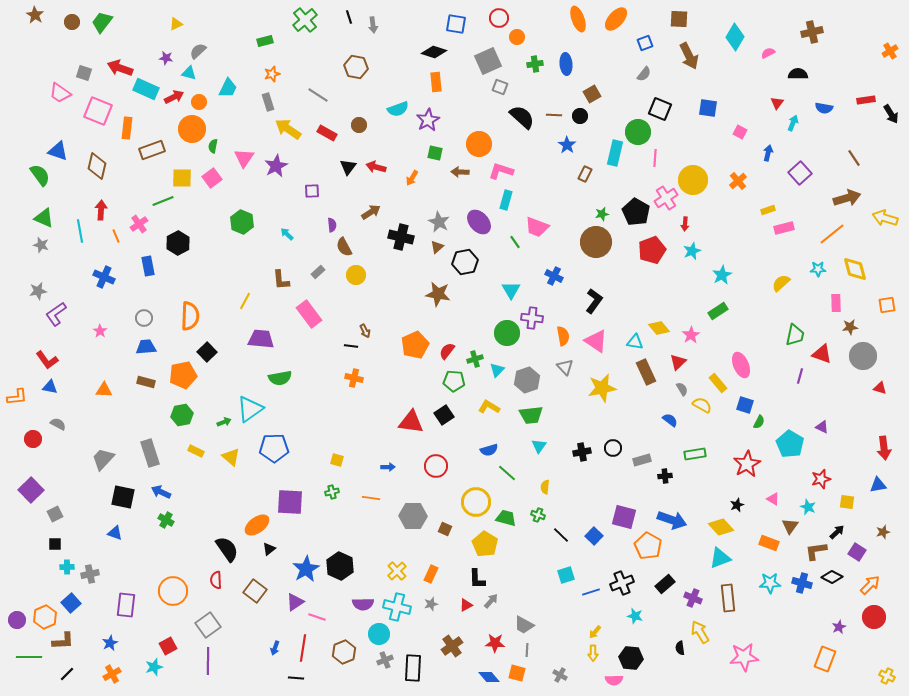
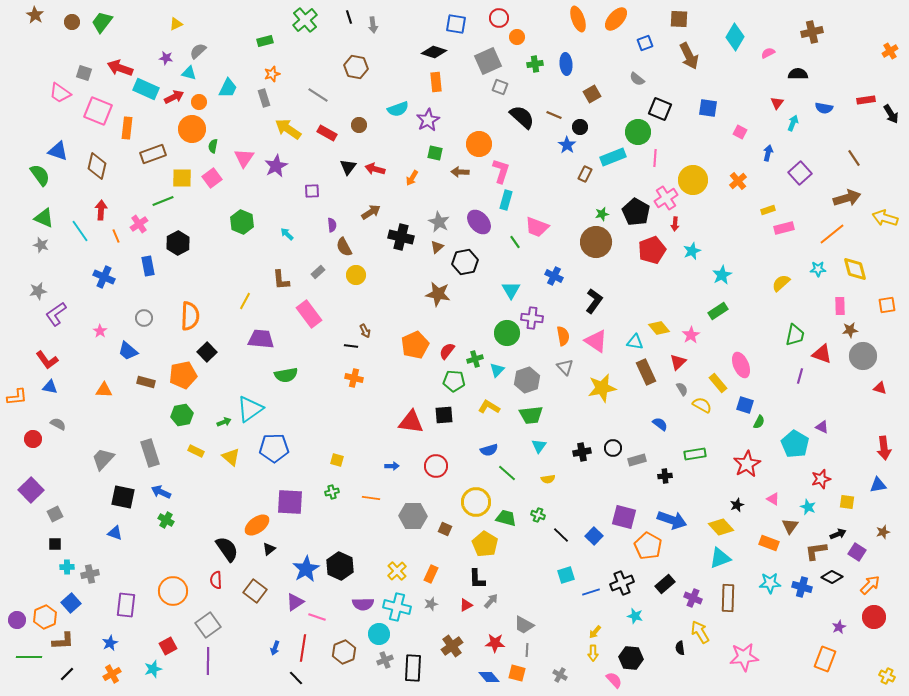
gray semicircle at (644, 74): moved 7 px left, 5 px down; rotated 91 degrees clockwise
gray rectangle at (268, 102): moved 4 px left, 4 px up
brown line at (554, 115): rotated 21 degrees clockwise
black circle at (580, 116): moved 11 px down
brown rectangle at (152, 150): moved 1 px right, 4 px down
cyan rectangle at (615, 153): moved 2 px left, 4 px down; rotated 55 degrees clockwise
red arrow at (376, 167): moved 1 px left, 2 px down
pink L-shape at (501, 171): rotated 90 degrees clockwise
red arrow at (685, 224): moved 10 px left
cyan line at (80, 231): rotated 25 degrees counterclockwise
pink rectangle at (836, 303): moved 4 px right, 3 px down
brown star at (850, 327): moved 3 px down
blue trapezoid at (146, 347): moved 18 px left, 4 px down; rotated 135 degrees counterclockwise
green semicircle at (280, 378): moved 6 px right, 3 px up
black square at (444, 415): rotated 30 degrees clockwise
blue semicircle at (670, 420): moved 10 px left, 4 px down
cyan pentagon at (790, 444): moved 5 px right
gray rectangle at (642, 460): moved 5 px left
blue arrow at (388, 467): moved 4 px right, 1 px up
yellow semicircle at (545, 487): moved 3 px right, 8 px up; rotated 104 degrees counterclockwise
black arrow at (837, 532): moved 1 px right, 2 px down; rotated 21 degrees clockwise
blue cross at (802, 583): moved 4 px down
brown rectangle at (728, 598): rotated 8 degrees clockwise
cyan star at (154, 667): moved 1 px left, 2 px down
black line at (296, 678): rotated 42 degrees clockwise
pink semicircle at (614, 680): rotated 132 degrees counterclockwise
